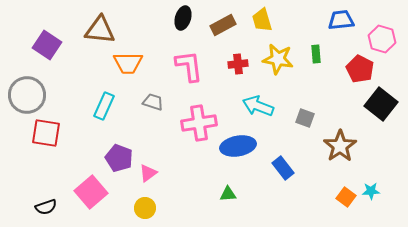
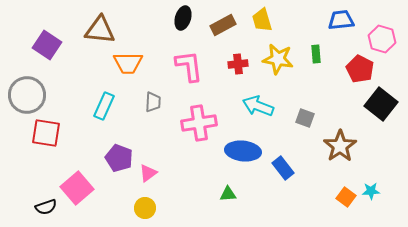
gray trapezoid: rotated 75 degrees clockwise
blue ellipse: moved 5 px right, 5 px down; rotated 16 degrees clockwise
pink square: moved 14 px left, 4 px up
